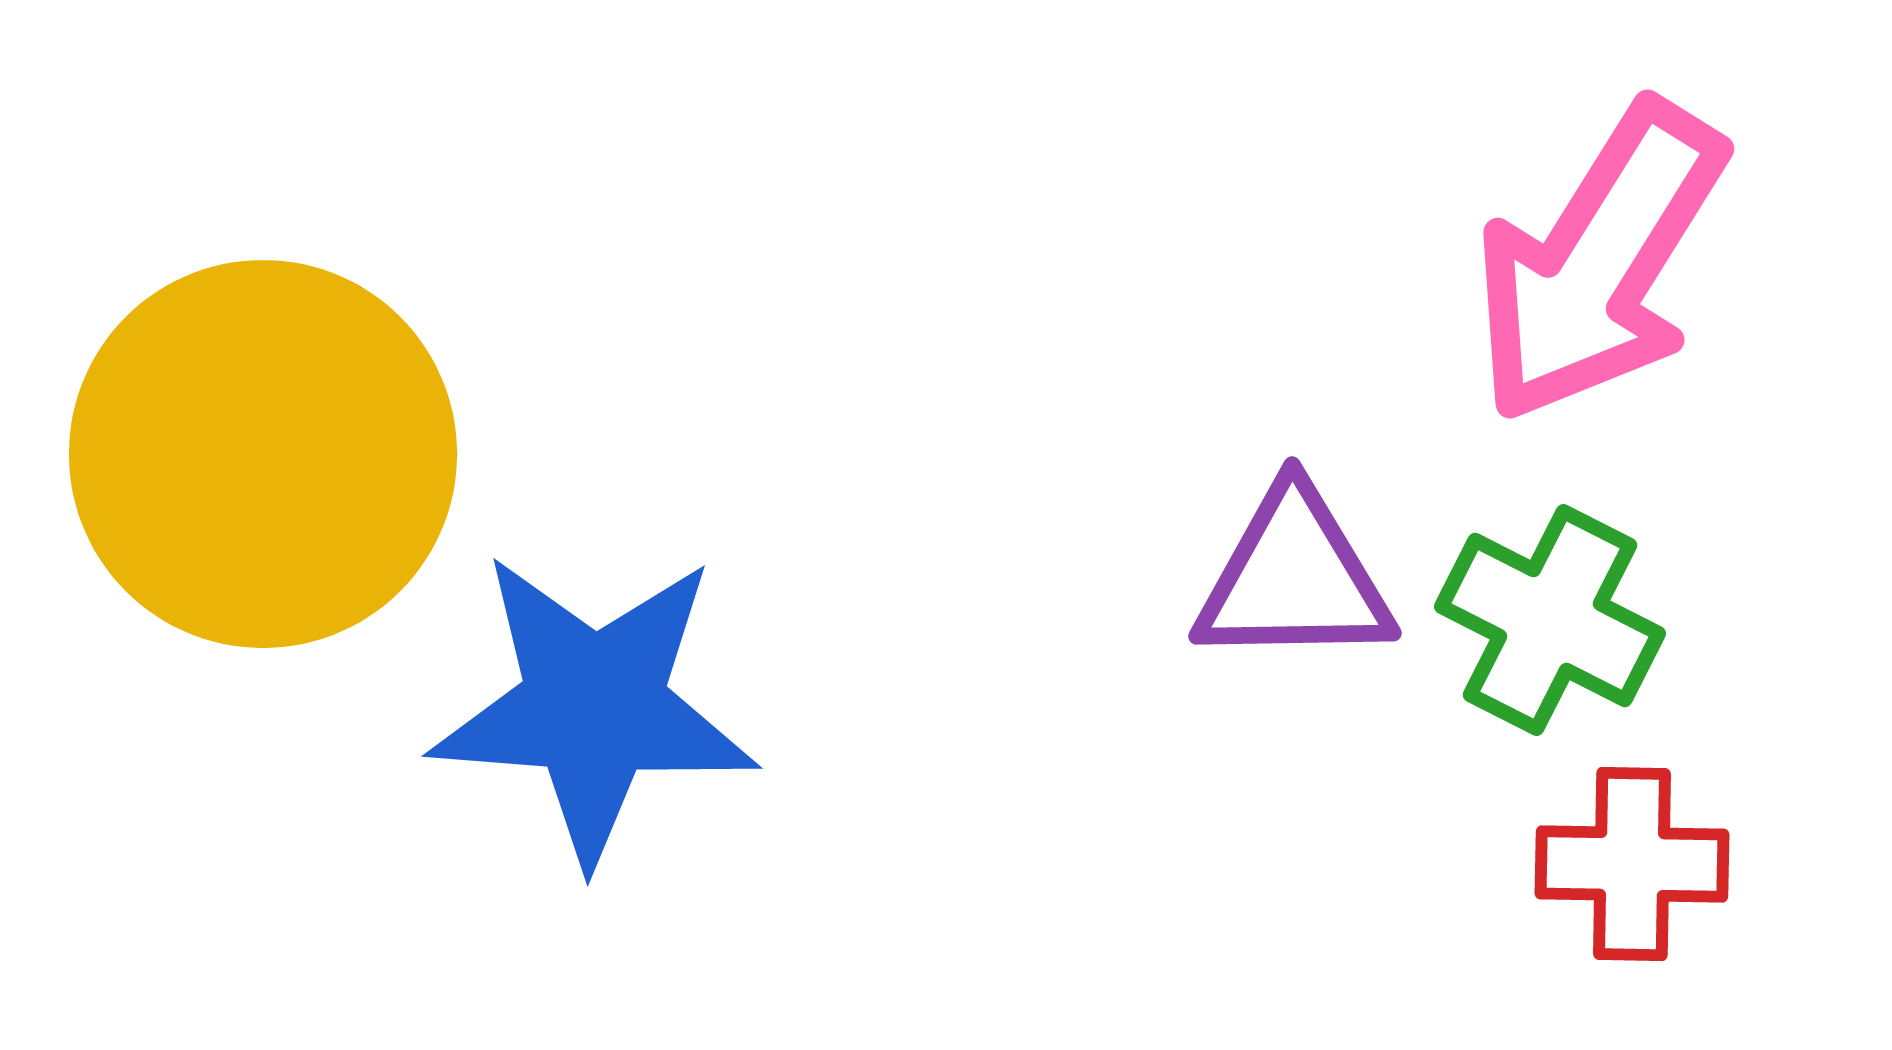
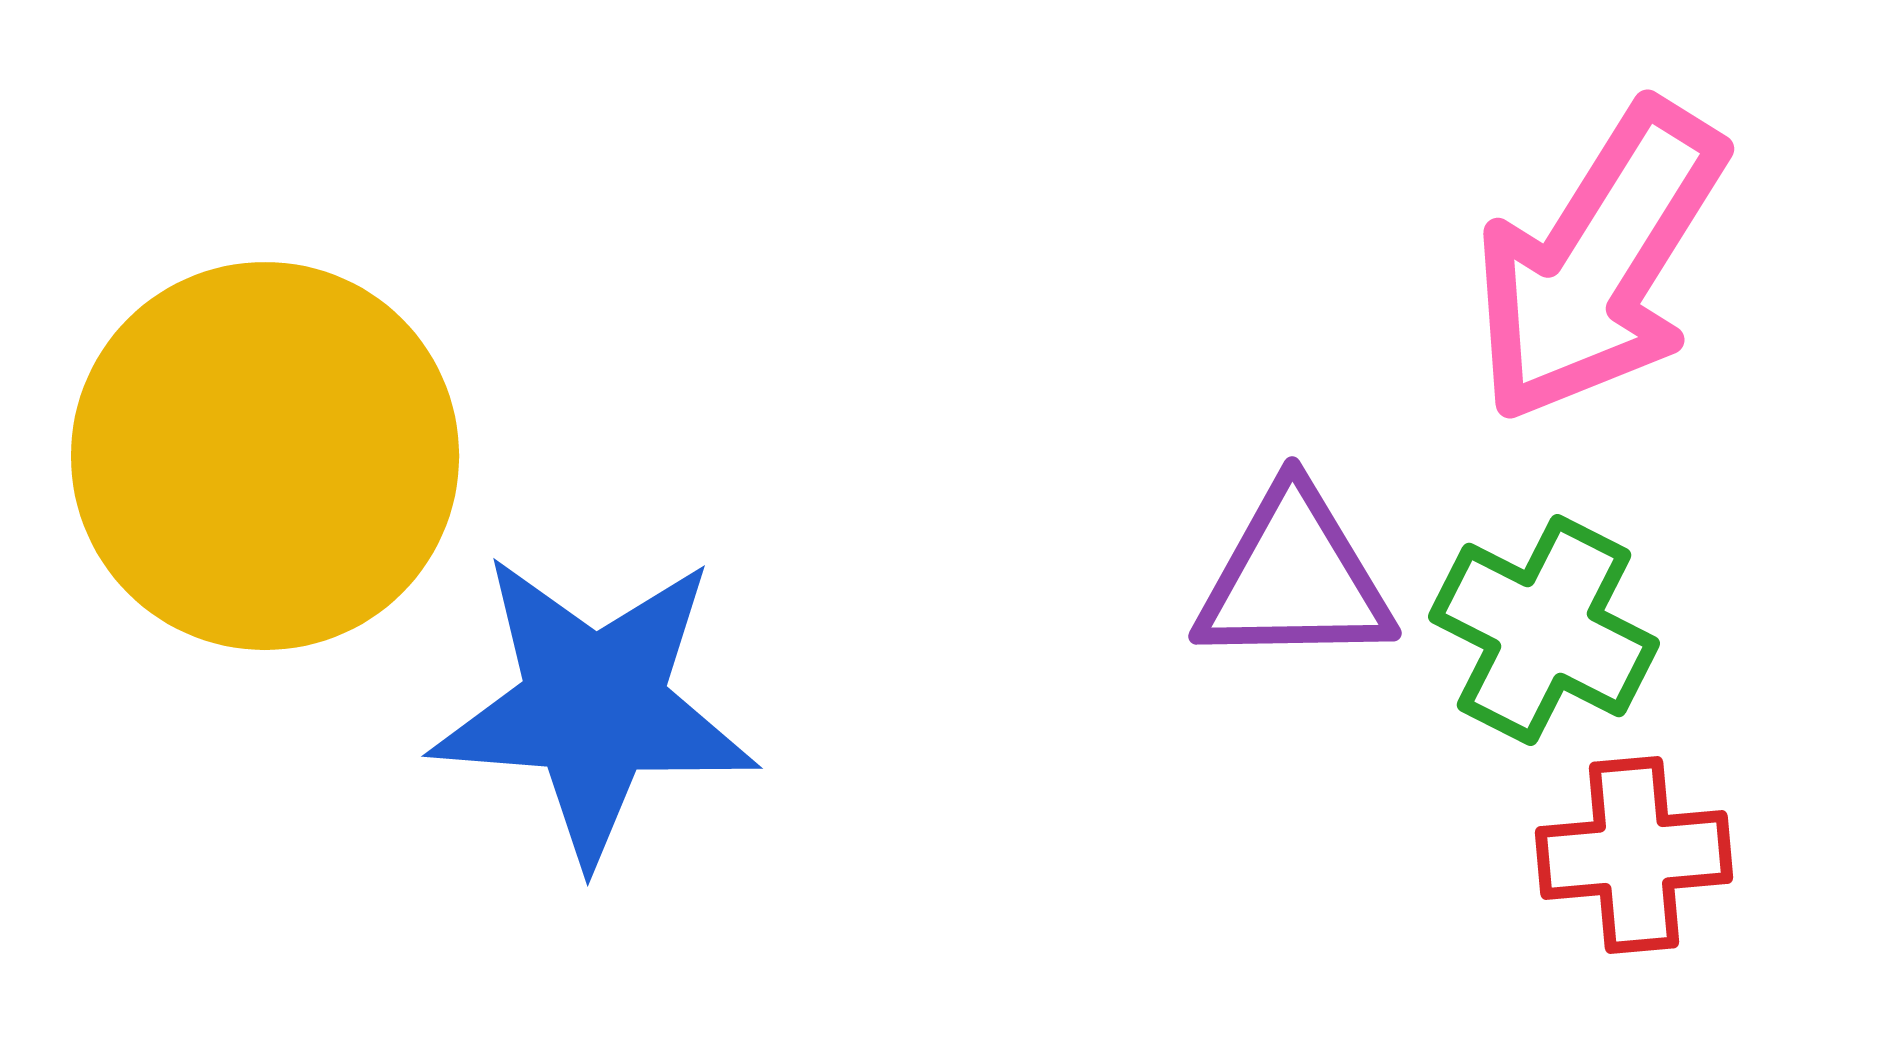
yellow circle: moved 2 px right, 2 px down
green cross: moved 6 px left, 10 px down
red cross: moved 2 px right, 9 px up; rotated 6 degrees counterclockwise
